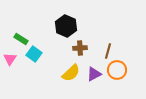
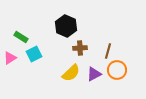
green rectangle: moved 2 px up
cyan square: rotated 28 degrees clockwise
pink triangle: moved 1 px up; rotated 24 degrees clockwise
